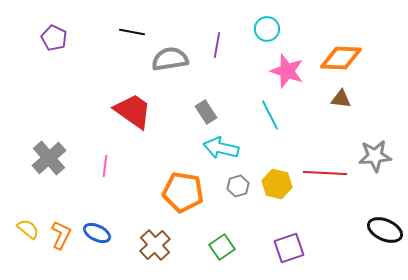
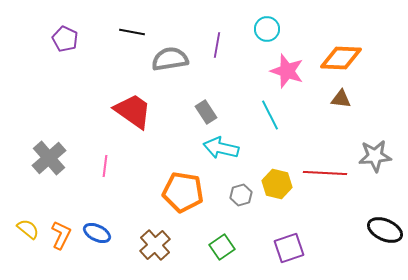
purple pentagon: moved 11 px right, 1 px down
gray hexagon: moved 3 px right, 9 px down
